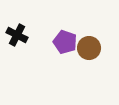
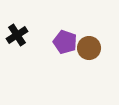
black cross: rotated 30 degrees clockwise
